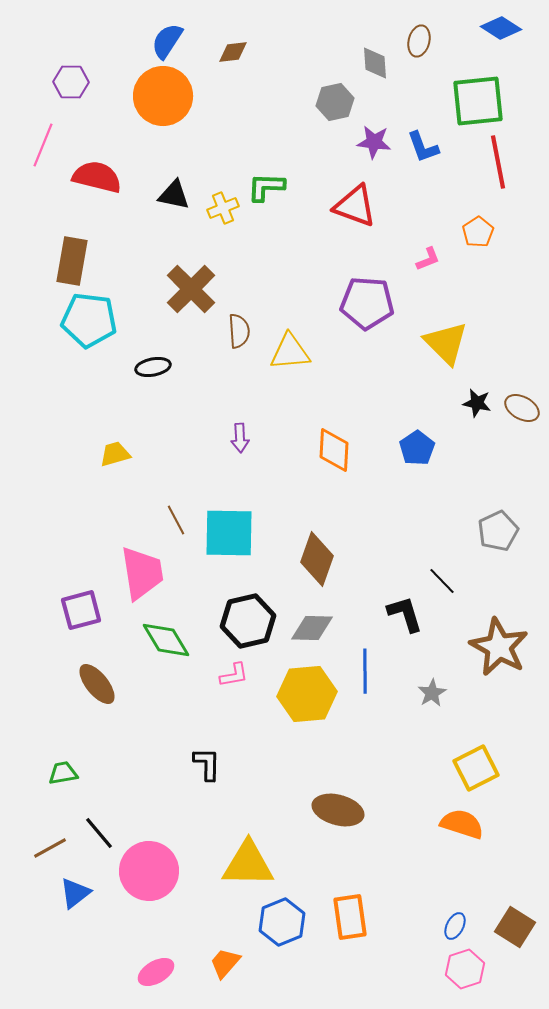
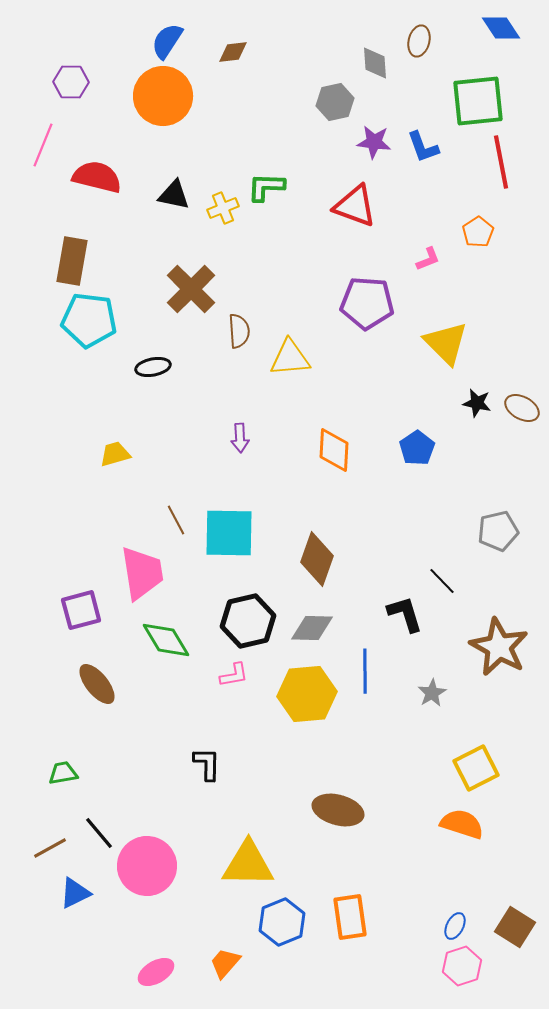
blue diamond at (501, 28): rotated 24 degrees clockwise
red line at (498, 162): moved 3 px right
yellow triangle at (290, 352): moved 6 px down
gray pentagon at (498, 531): rotated 12 degrees clockwise
pink circle at (149, 871): moved 2 px left, 5 px up
blue triangle at (75, 893): rotated 12 degrees clockwise
pink hexagon at (465, 969): moved 3 px left, 3 px up
